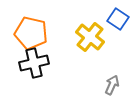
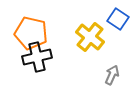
black cross: moved 3 px right, 6 px up
gray arrow: moved 10 px up
